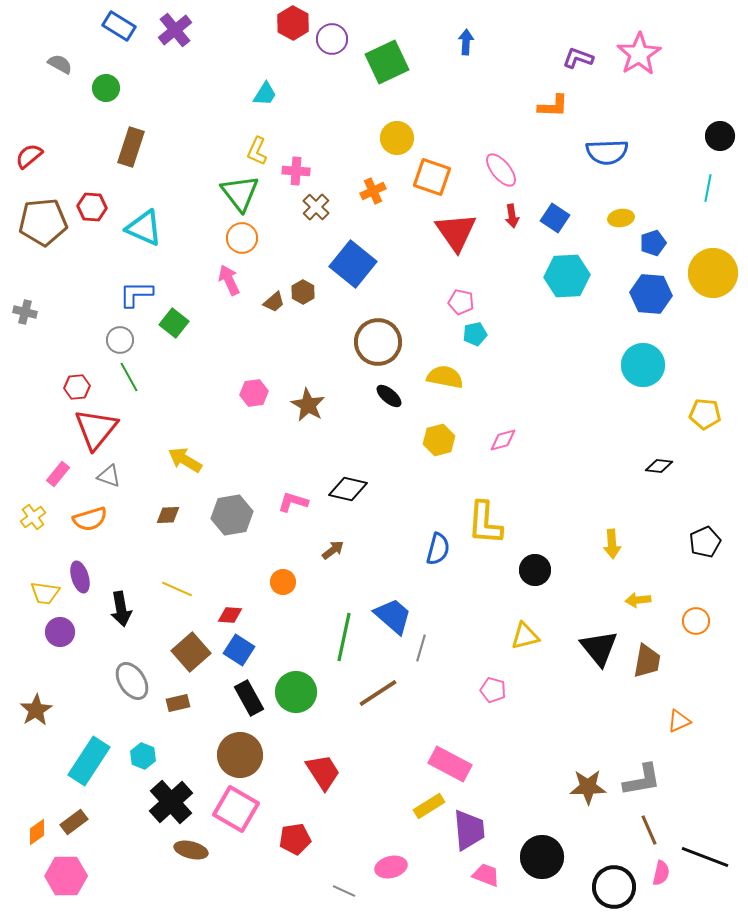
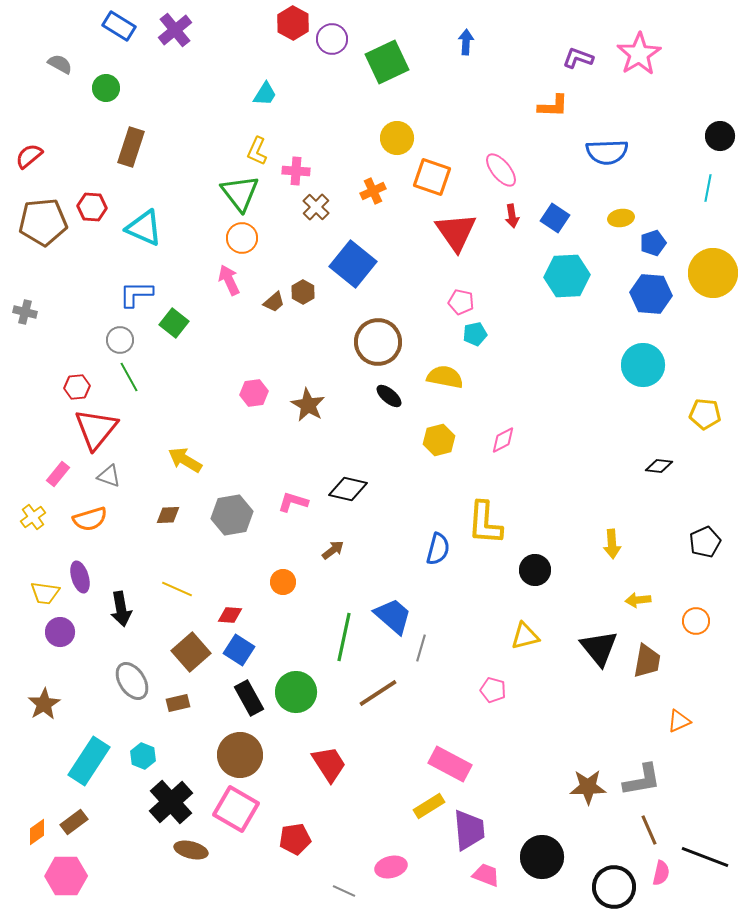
pink diamond at (503, 440): rotated 12 degrees counterclockwise
brown star at (36, 710): moved 8 px right, 6 px up
red trapezoid at (323, 772): moved 6 px right, 8 px up
